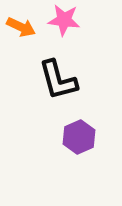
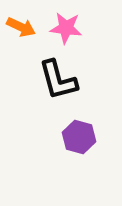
pink star: moved 2 px right, 8 px down
purple hexagon: rotated 20 degrees counterclockwise
